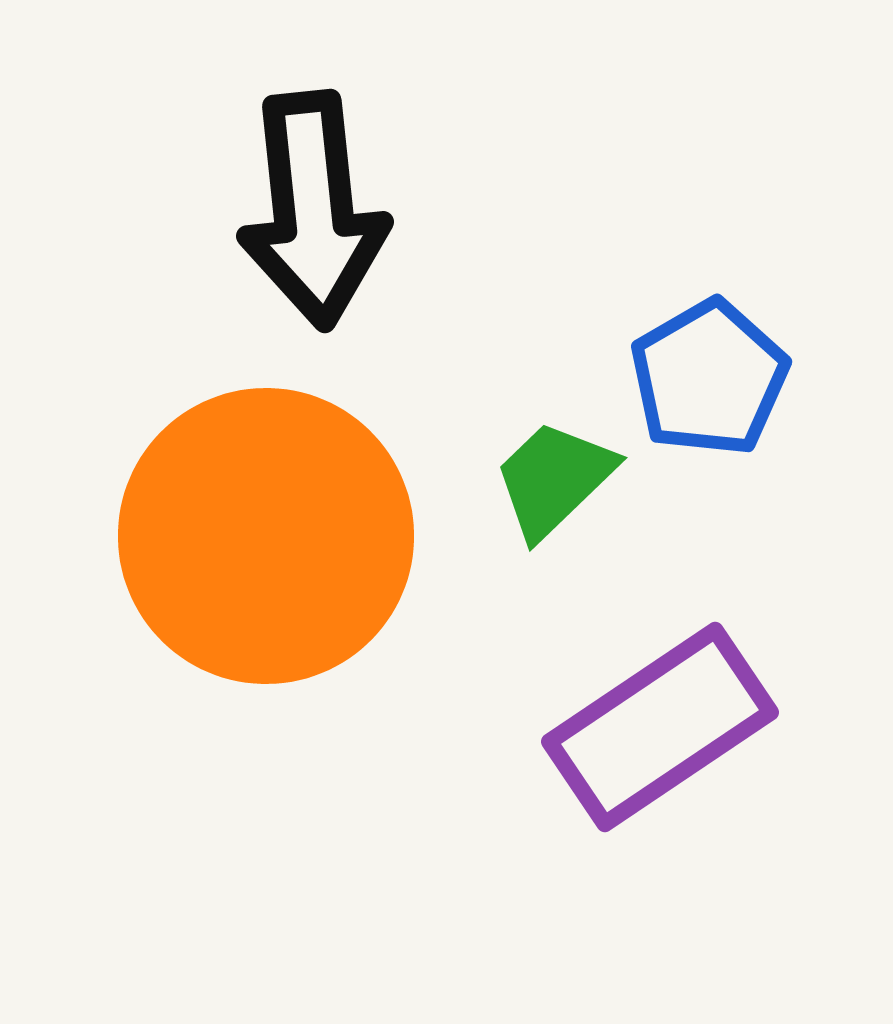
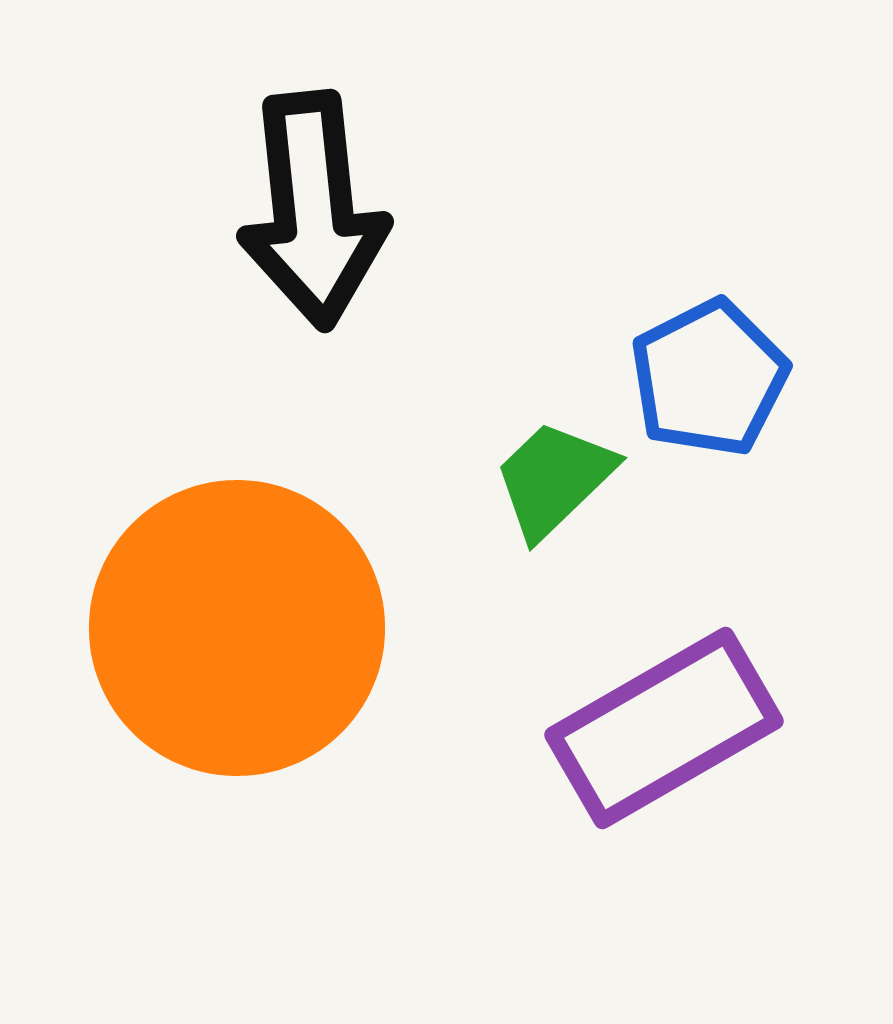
blue pentagon: rotated 3 degrees clockwise
orange circle: moved 29 px left, 92 px down
purple rectangle: moved 4 px right, 1 px down; rotated 4 degrees clockwise
